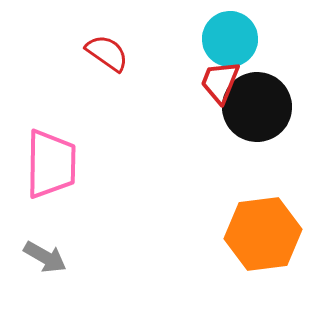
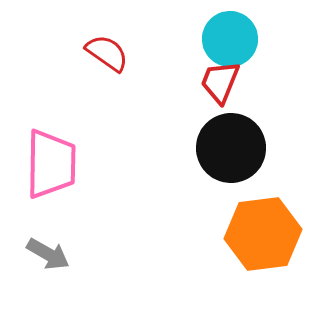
black circle: moved 26 px left, 41 px down
gray arrow: moved 3 px right, 3 px up
